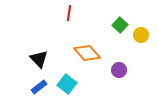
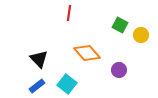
green square: rotated 14 degrees counterclockwise
blue rectangle: moved 2 px left, 1 px up
